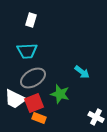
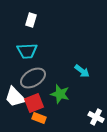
cyan arrow: moved 1 px up
white trapezoid: moved 2 px up; rotated 20 degrees clockwise
